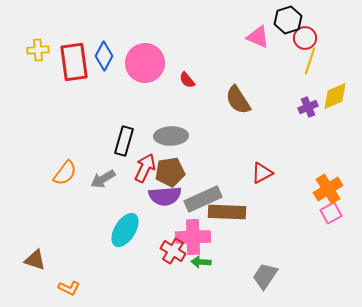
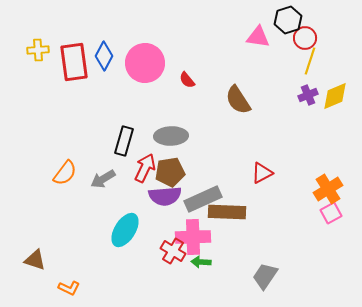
pink triangle: rotated 15 degrees counterclockwise
purple cross: moved 12 px up
